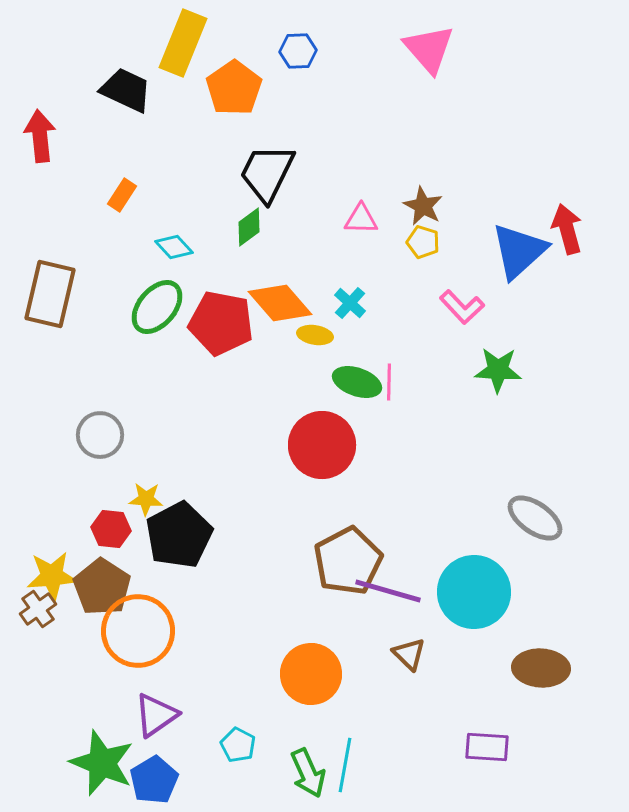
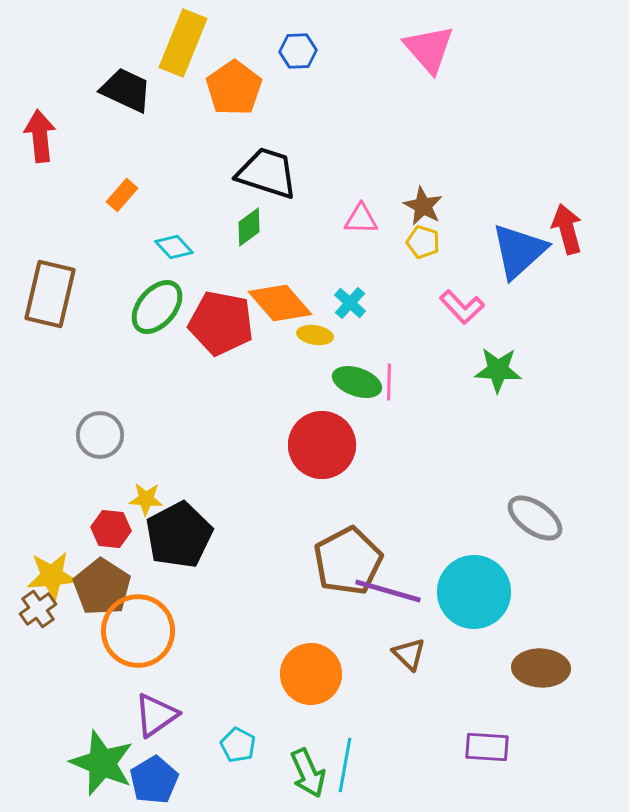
black trapezoid at (267, 173): rotated 82 degrees clockwise
orange rectangle at (122, 195): rotated 8 degrees clockwise
